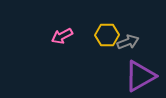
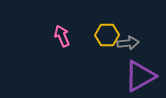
pink arrow: rotated 95 degrees clockwise
gray arrow: moved 1 px down; rotated 15 degrees clockwise
